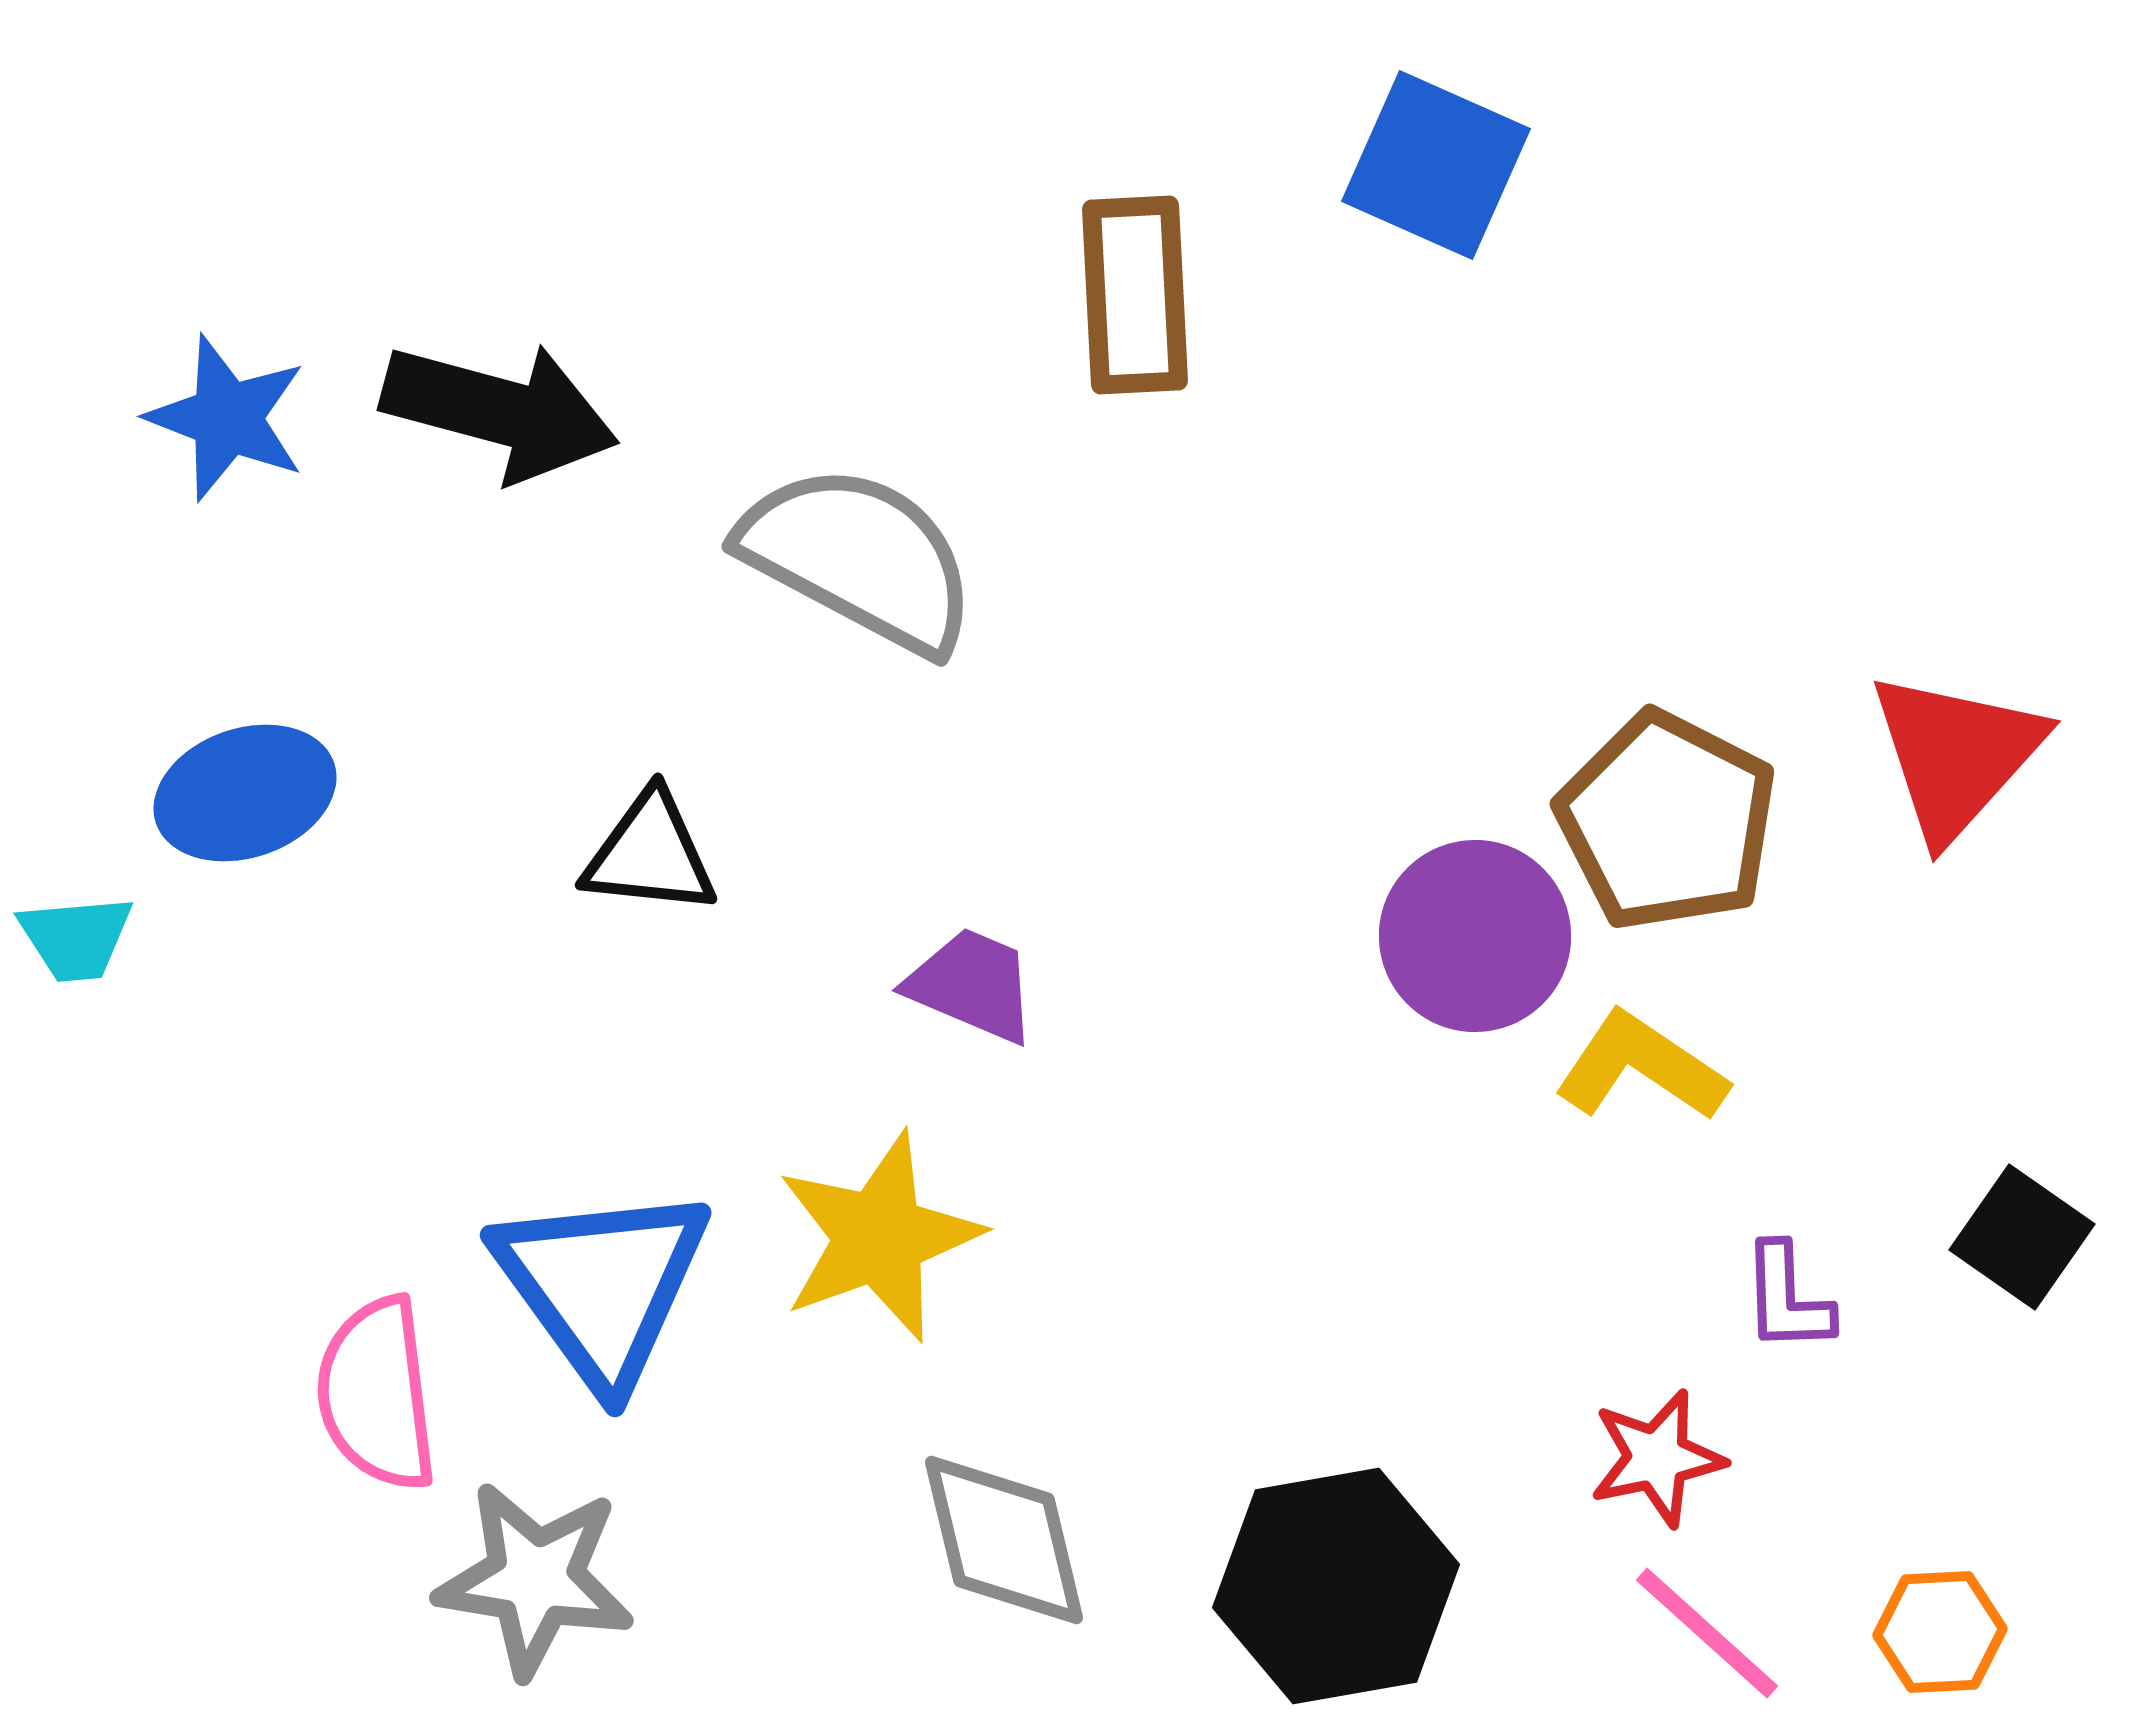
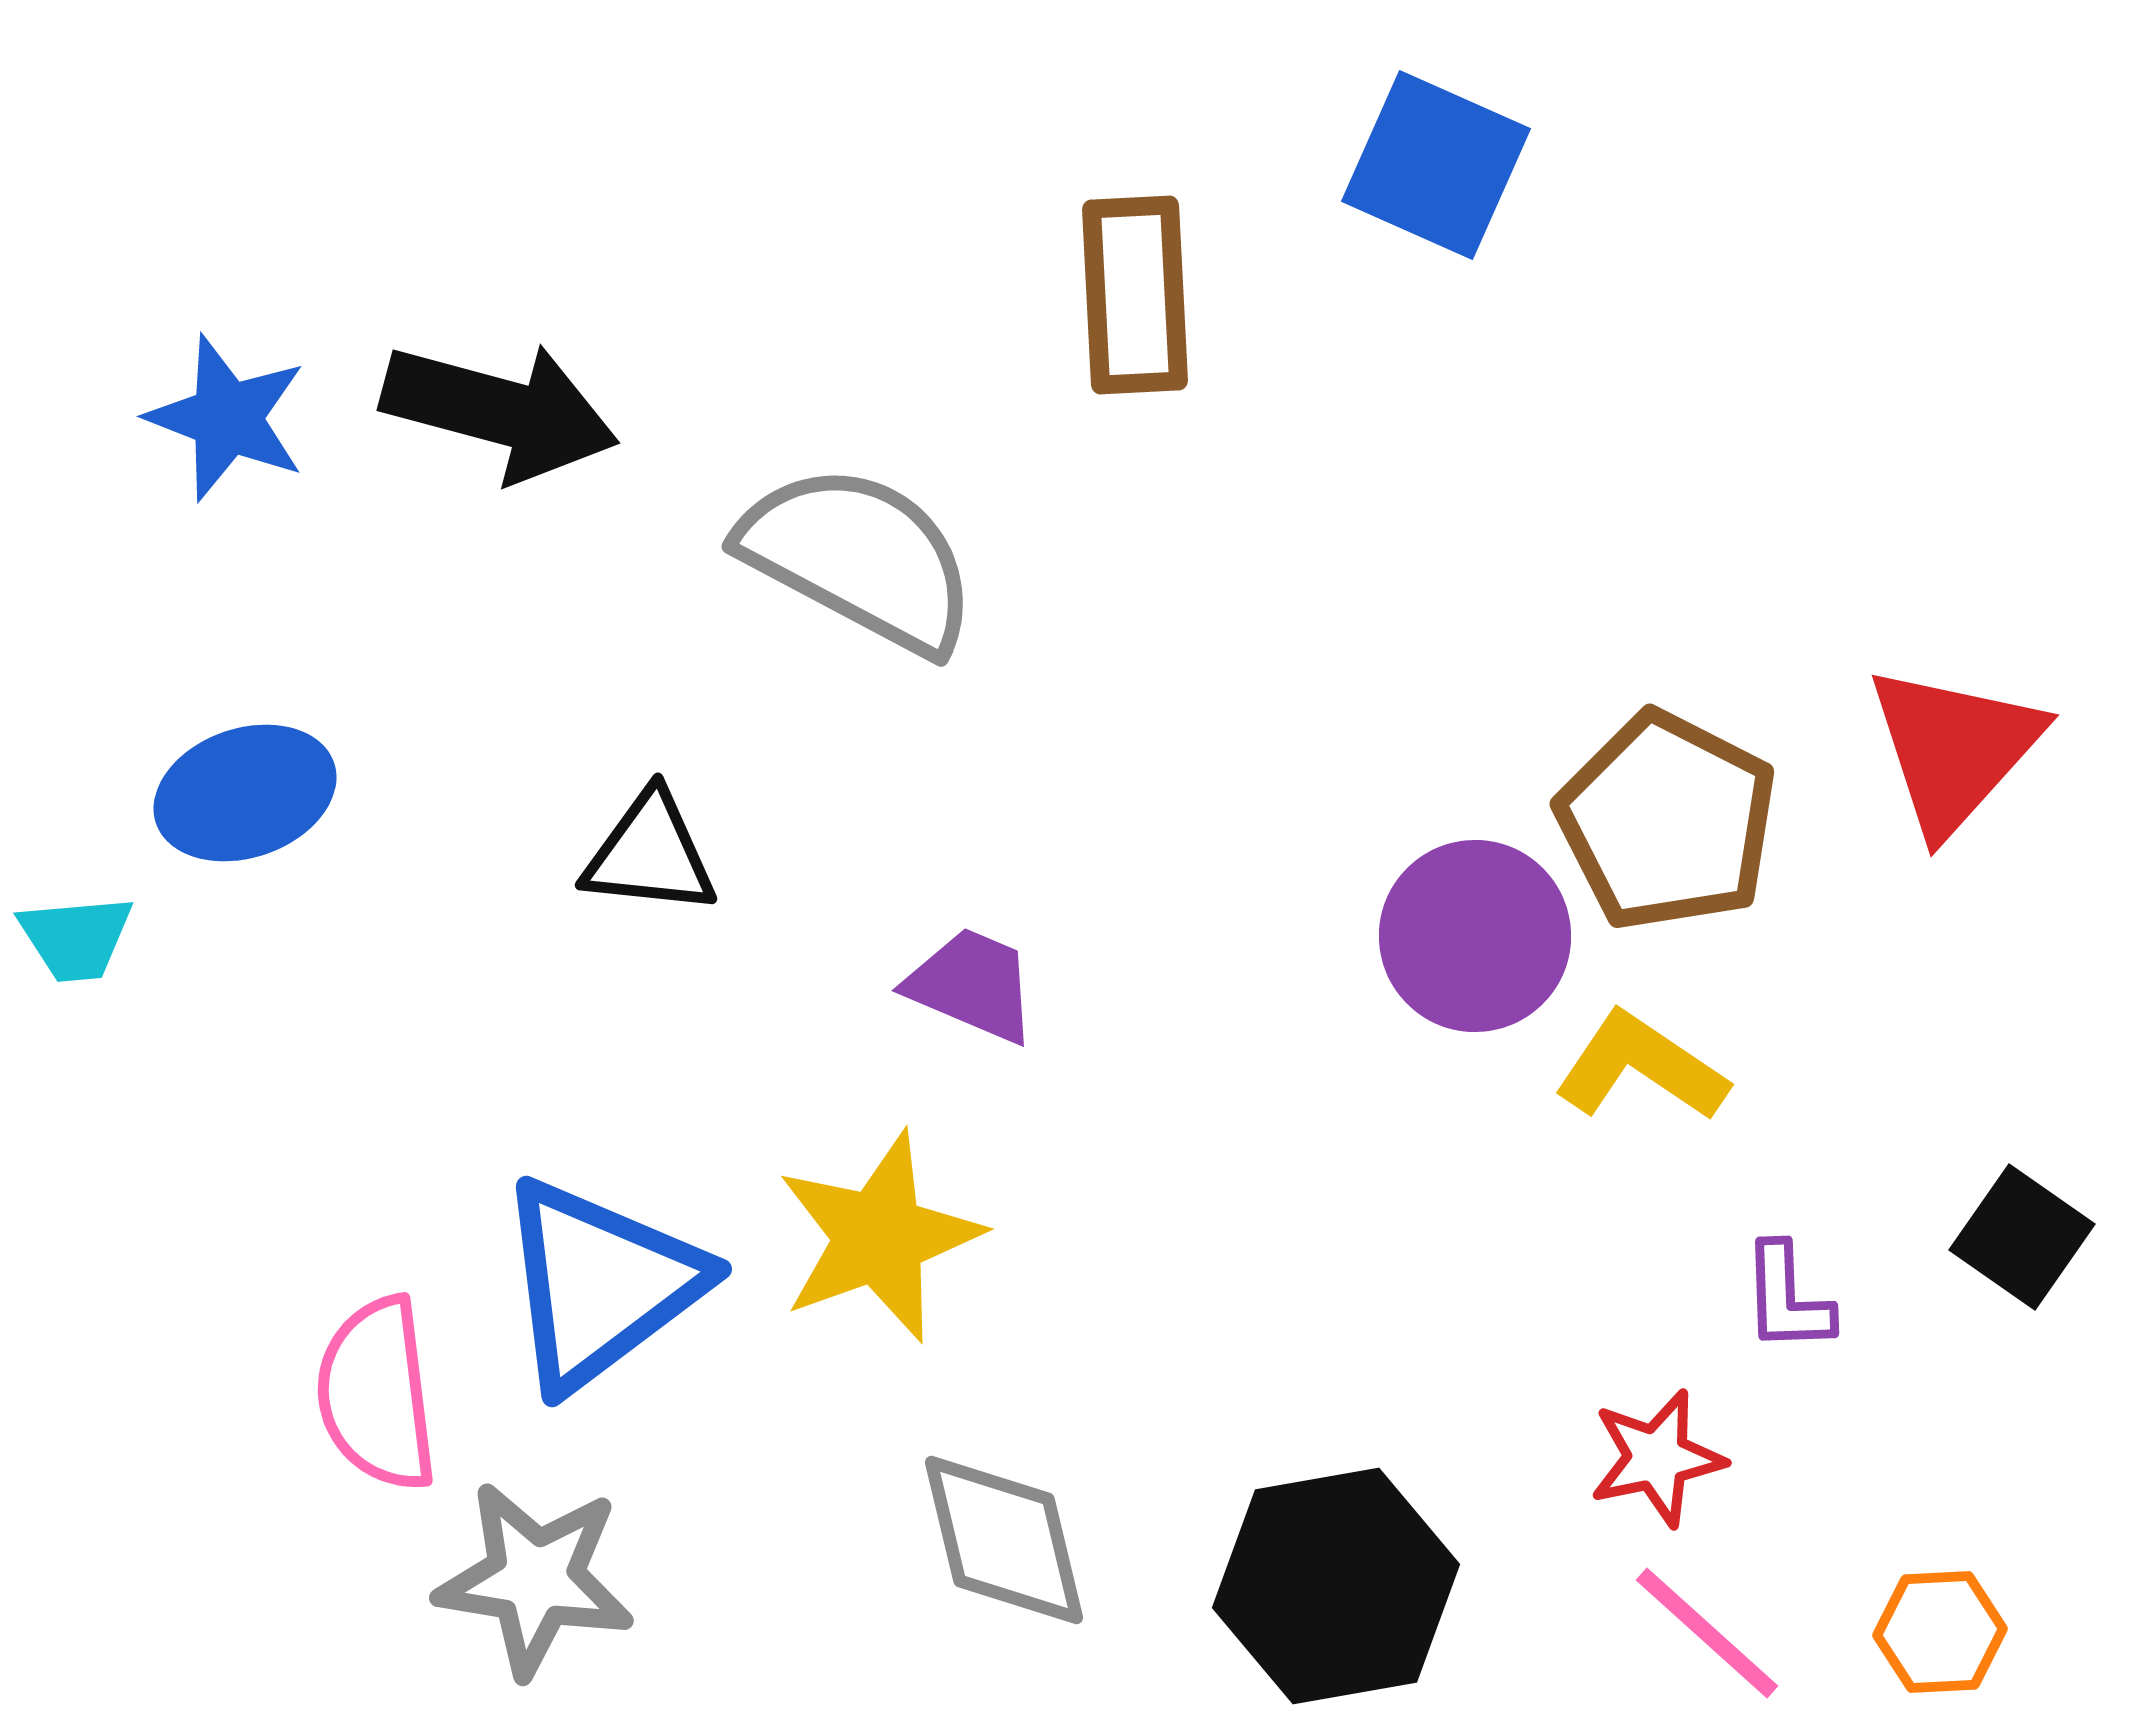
red triangle: moved 2 px left, 6 px up
blue triangle: moved 2 px left, 1 px up; rotated 29 degrees clockwise
